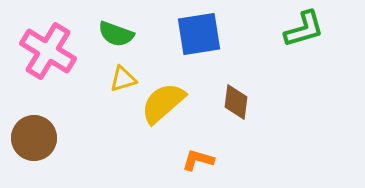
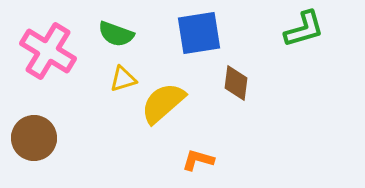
blue square: moved 1 px up
brown diamond: moved 19 px up
